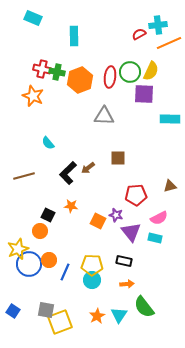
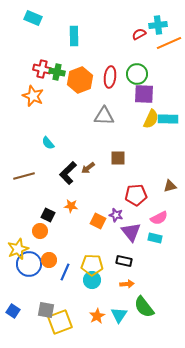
yellow semicircle at (151, 71): moved 48 px down
green circle at (130, 72): moved 7 px right, 2 px down
cyan rectangle at (170, 119): moved 2 px left
